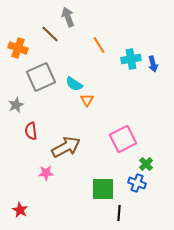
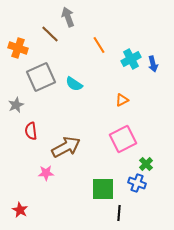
cyan cross: rotated 18 degrees counterclockwise
orange triangle: moved 35 px right; rotated 32 degrees clockwise
